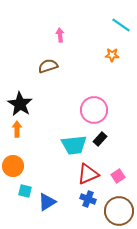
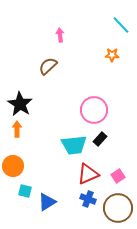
cyan line: rotated 12 degrees clockwise
brown semicircle: rotated 24 degrees counterclockwise
brown circle: moved 1 px left, 3 px up
